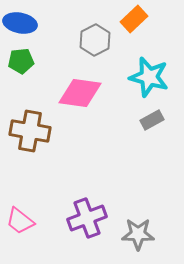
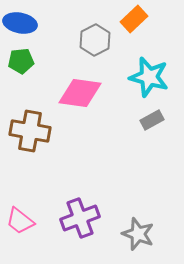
purple cross: moved 7 px left
gray star: rotated 20 degrees clockwise
